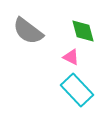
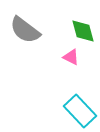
gray semicircle: moved 3 px left, 1 px up
cyan rectangle: moved 3 px right, 21 px down
